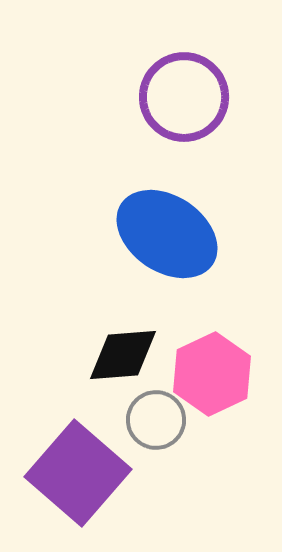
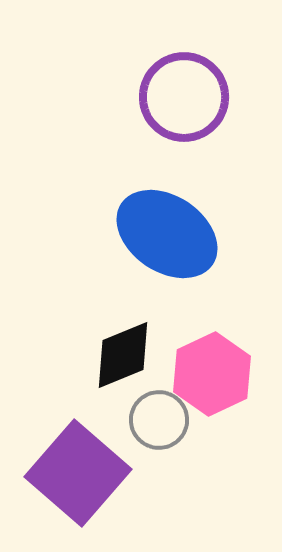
black diamond: rotated 18 degrees counterclockwise
gray circle: moved 3 px right
